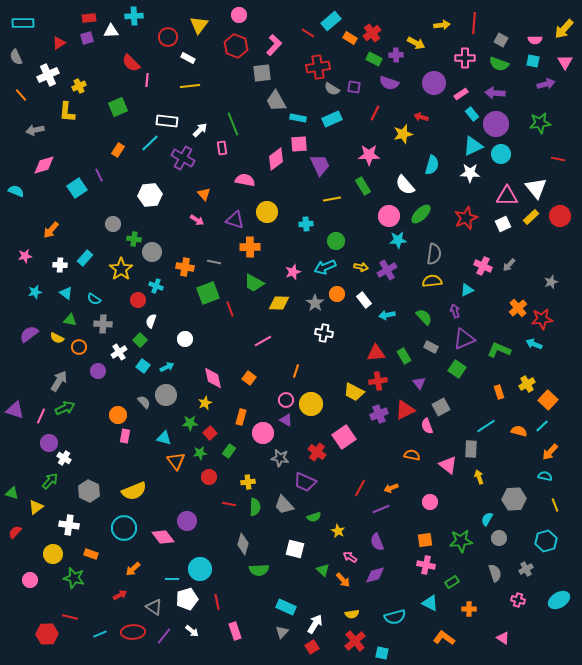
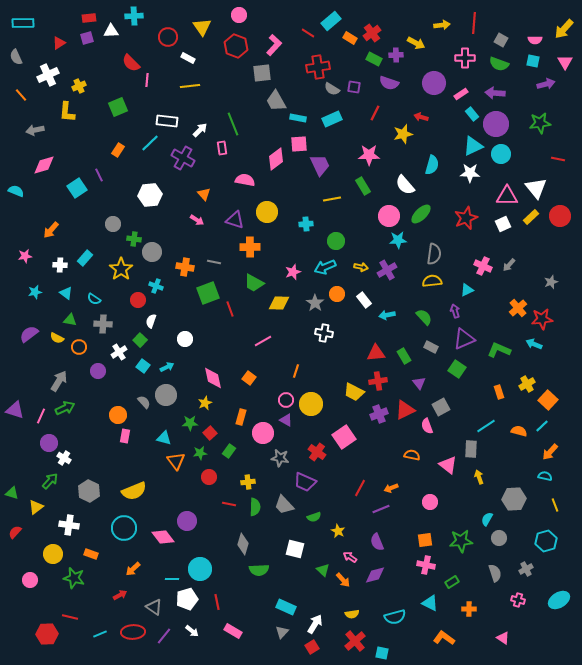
yellow triangle at (199, 25): moved 3 px right, 2 px down; rotated 12 degrees counterclockwise
pink rectangle at (235, 631): moved 2 px left; rotated 42 degrees counterclockwise
